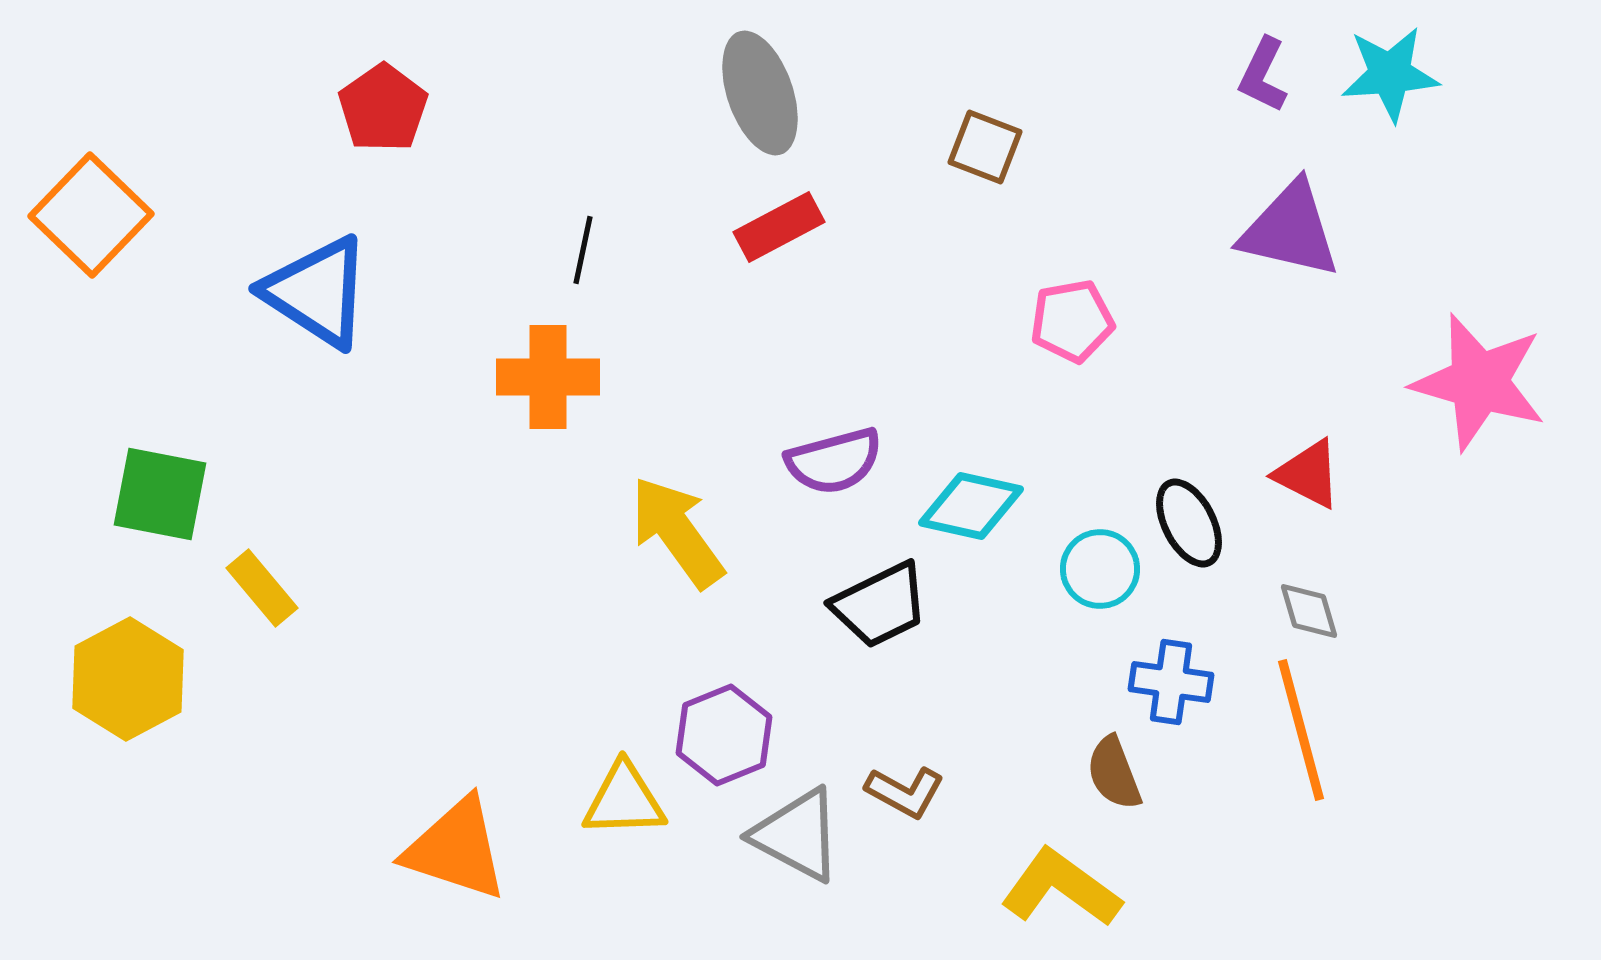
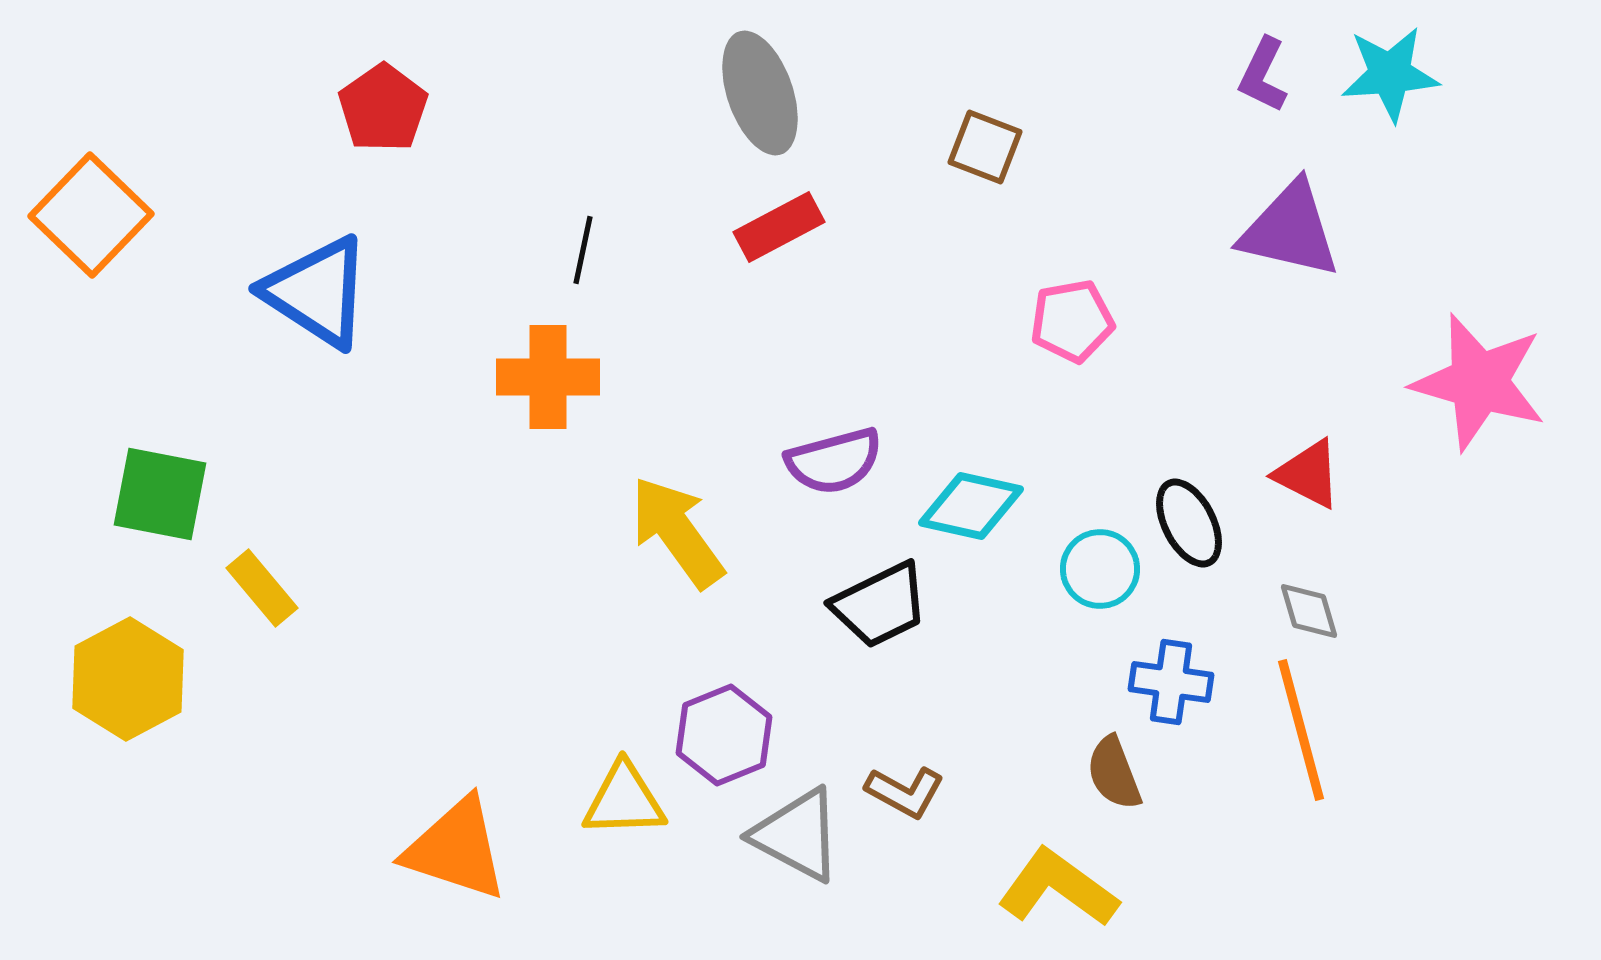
yellow L-shape: moved 3 px left
